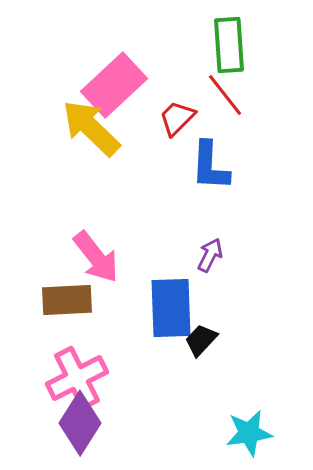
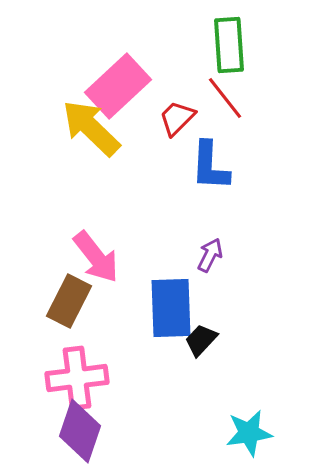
pink rectangle: moved 4 px right, 1 px down
red line: moved 3 px down
brown rectangle: moved 2 px right, 1 px down; rotated 60 degrees counterclockwise
pink cross: rotated 20 degrees clockwise
purple diamond: moved 8 px down; rotated 14 degrees counterclockwise
